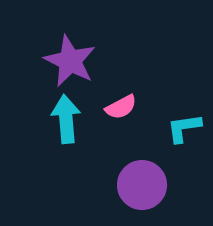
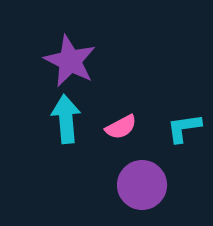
pink semicircle: moved 20 px down
